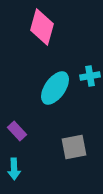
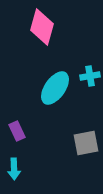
purple rectangle: rotated 18 degrees clockwise
gray square: moved 12 px right, 4 px up
